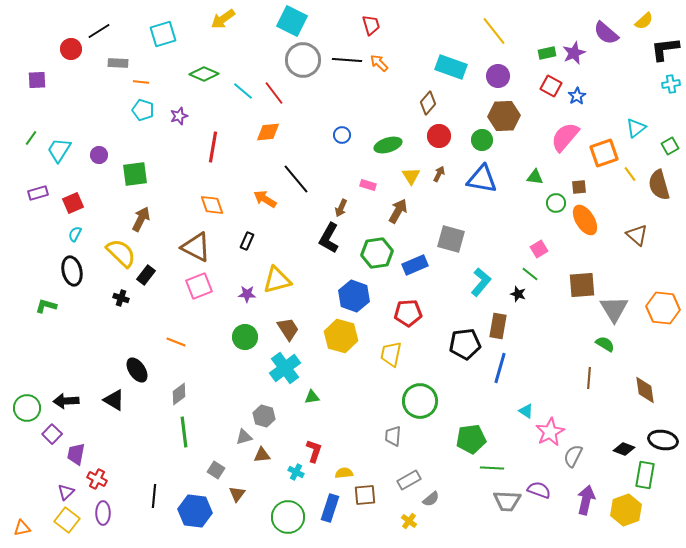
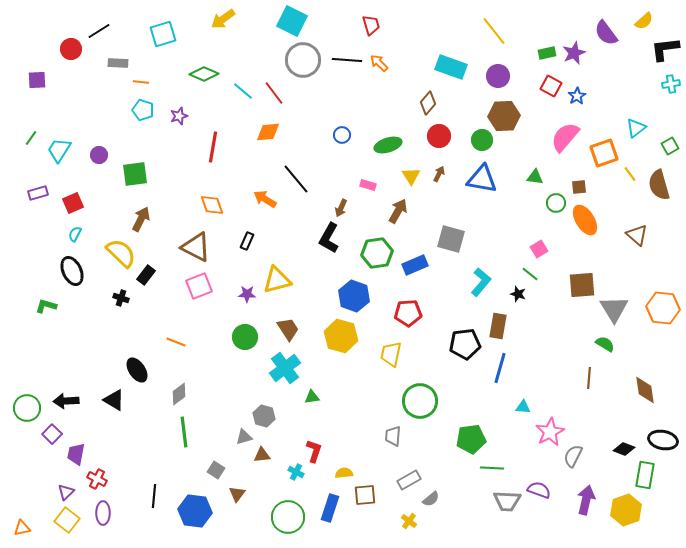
purple semicircle at (606, 33): rotated 12 degrees clockwise
black ellipse at (72, 271): rotated 12 degrees counterclockwise
cyan triangle at (526, 411): moved 3 px left, 4 px up; rotated 28 degrees counterclockwise
